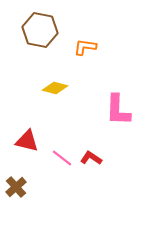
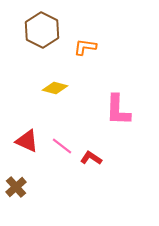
brown hexagon: moved 2 px right; rotated 16 degrees clockwise
red triangle: rotated 10 degrees clockwise
pink line: moved 12 px up
